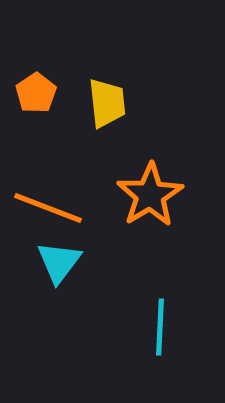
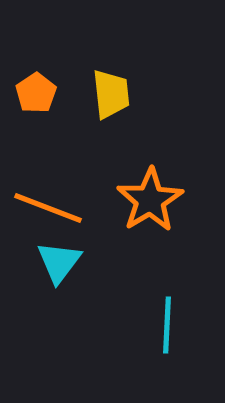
yellow trapezoid: moved 4 px right, 9 px up
orange star: moved 5 px down
cyan line: moved 7 px right, 2 px up
